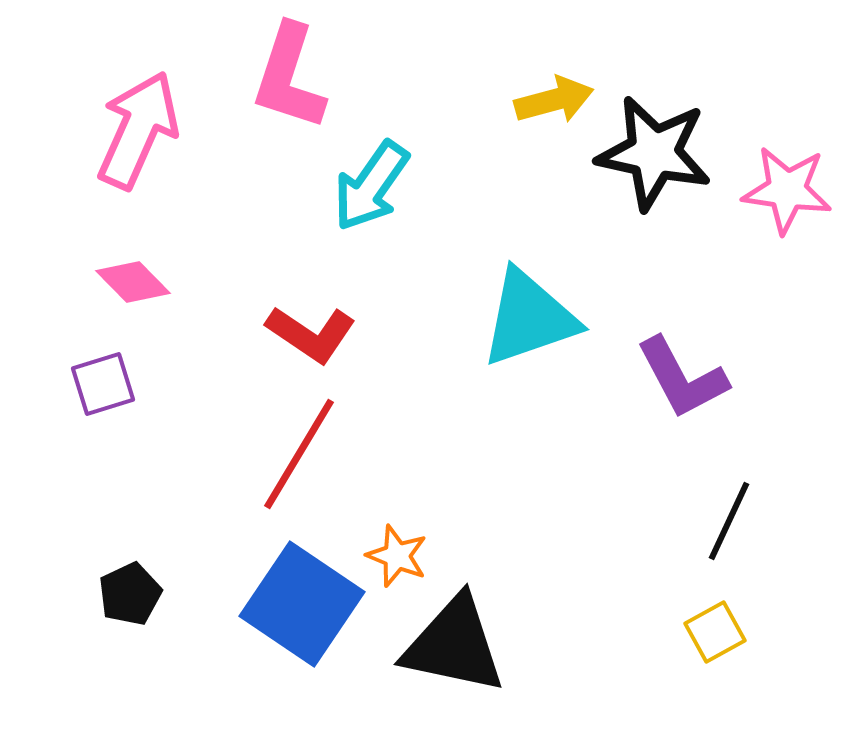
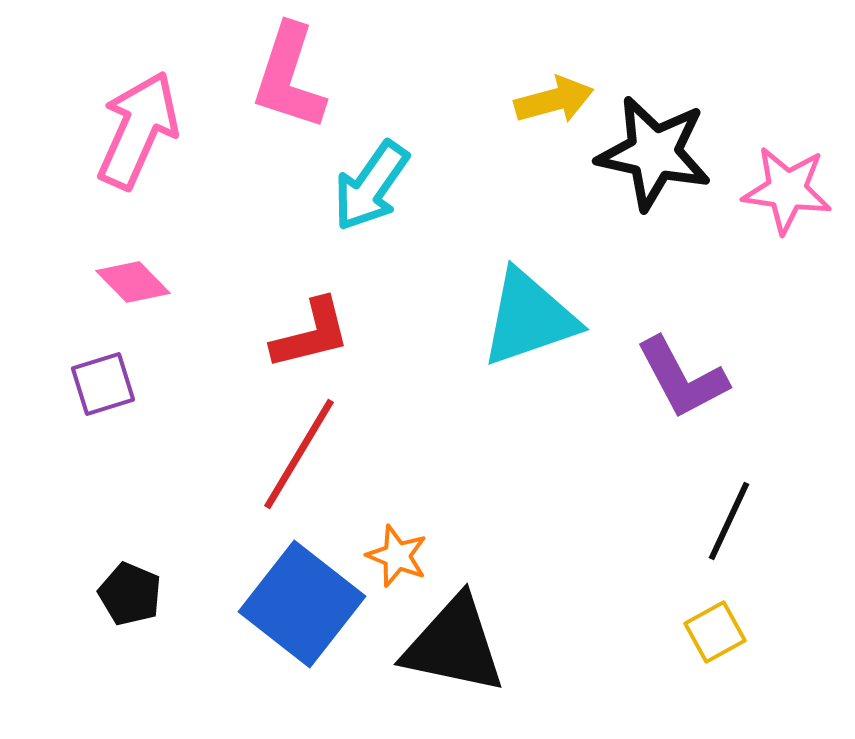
red L-shape: rotated 48 degrees counterclockwise
black pentagon: rotated 24 degrees counterclockwise
blue square: rotated 4 degrees clockwise
